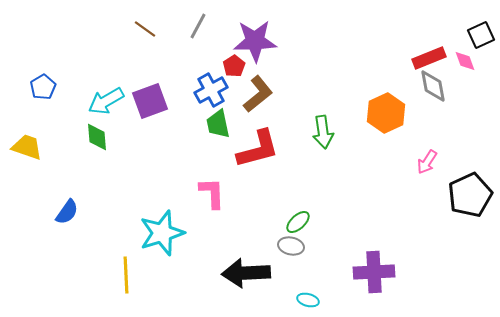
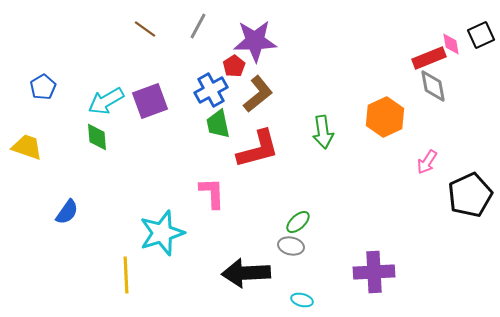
pink diamond: moved 14 px left, 17 px up; rotated 10 degrees clockwise
orange hexagon: moved 1 px left, 4 px down
cyan ellipse: moved 6 px left
